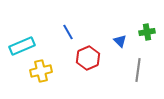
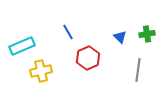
green cross: moved 2 px down
blue triangle: moved 4 px up
